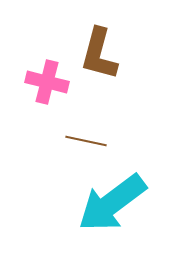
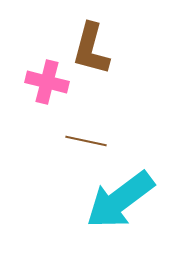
brown L-shape: moved 8 px left, 5 px up
cyan arrow: moved 8 px right, 3 px up
